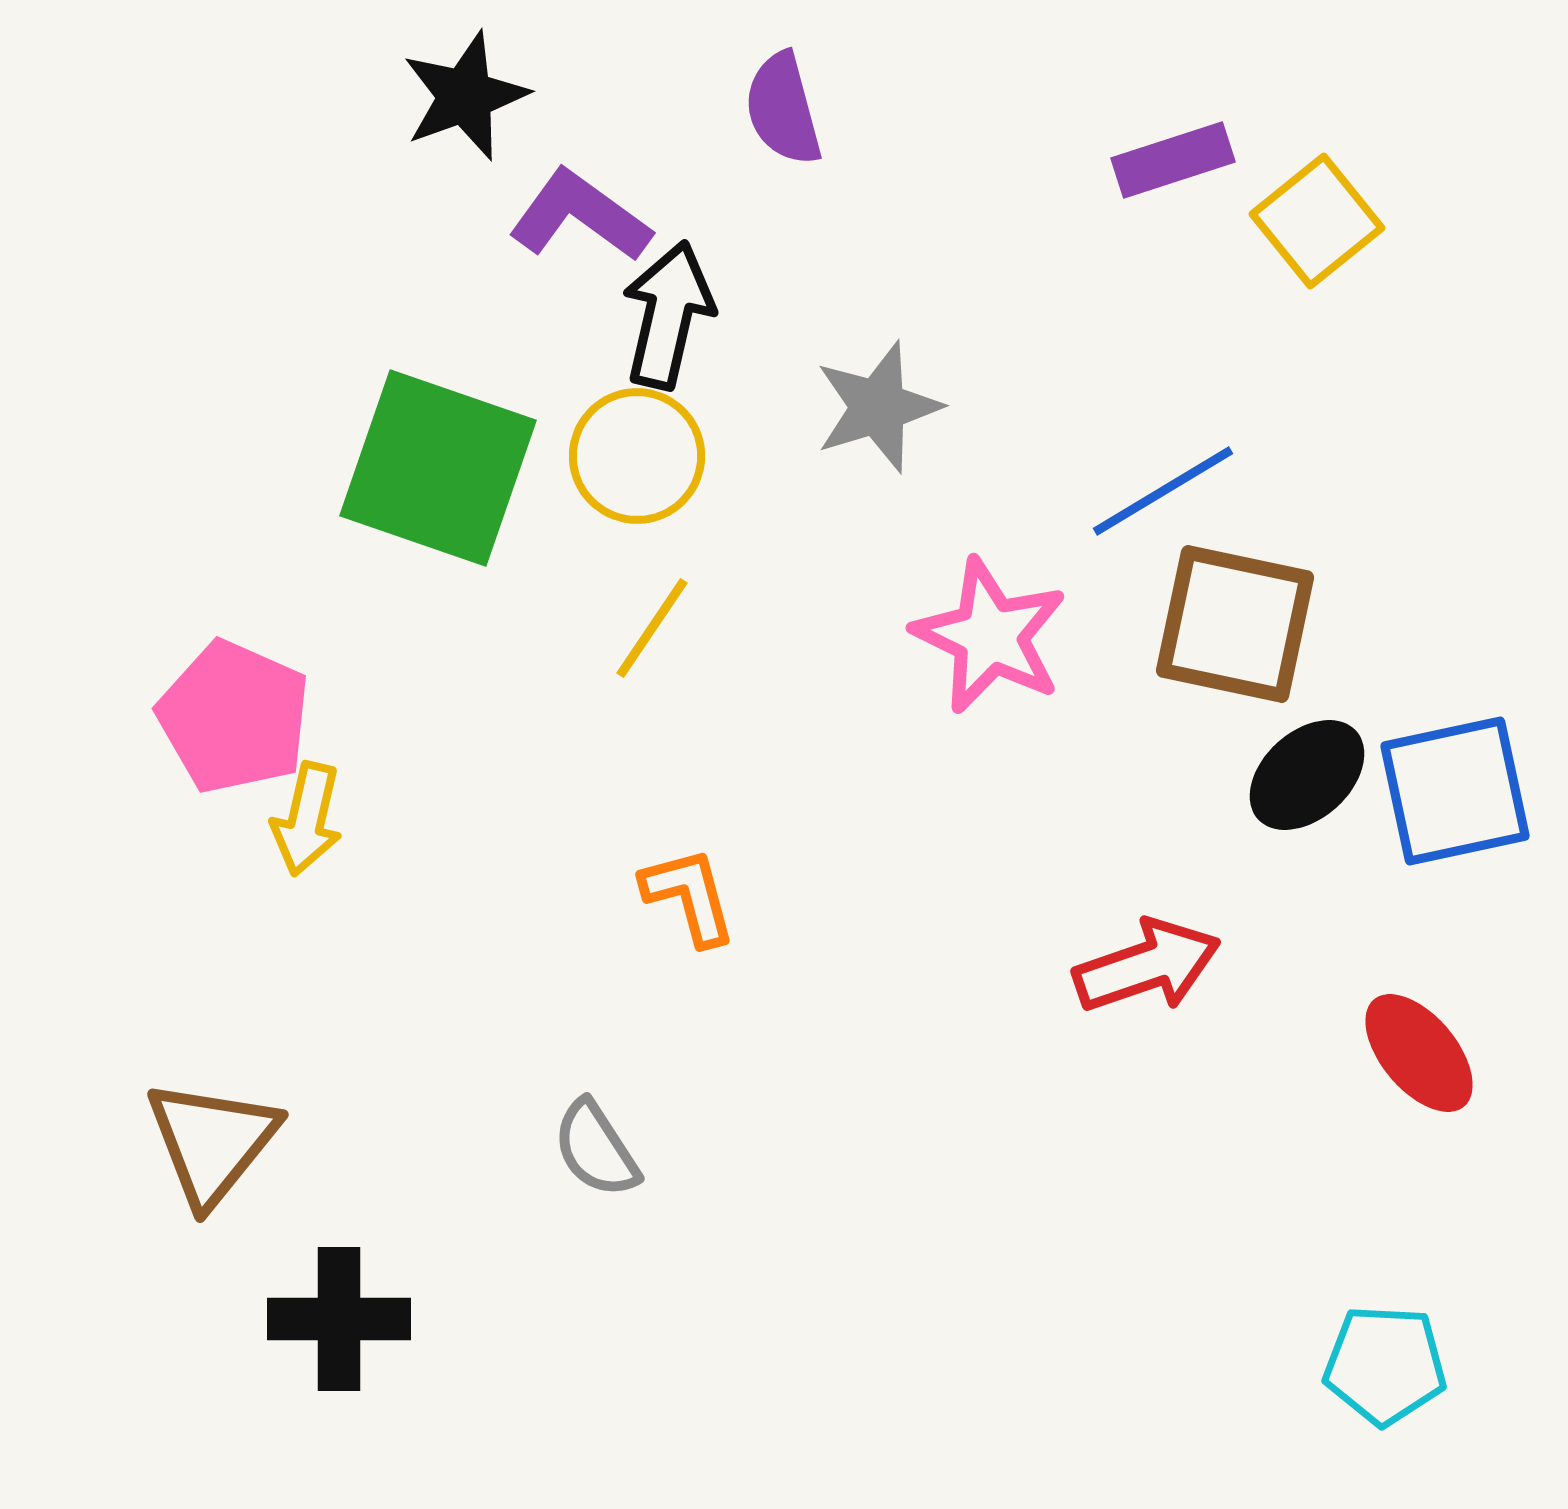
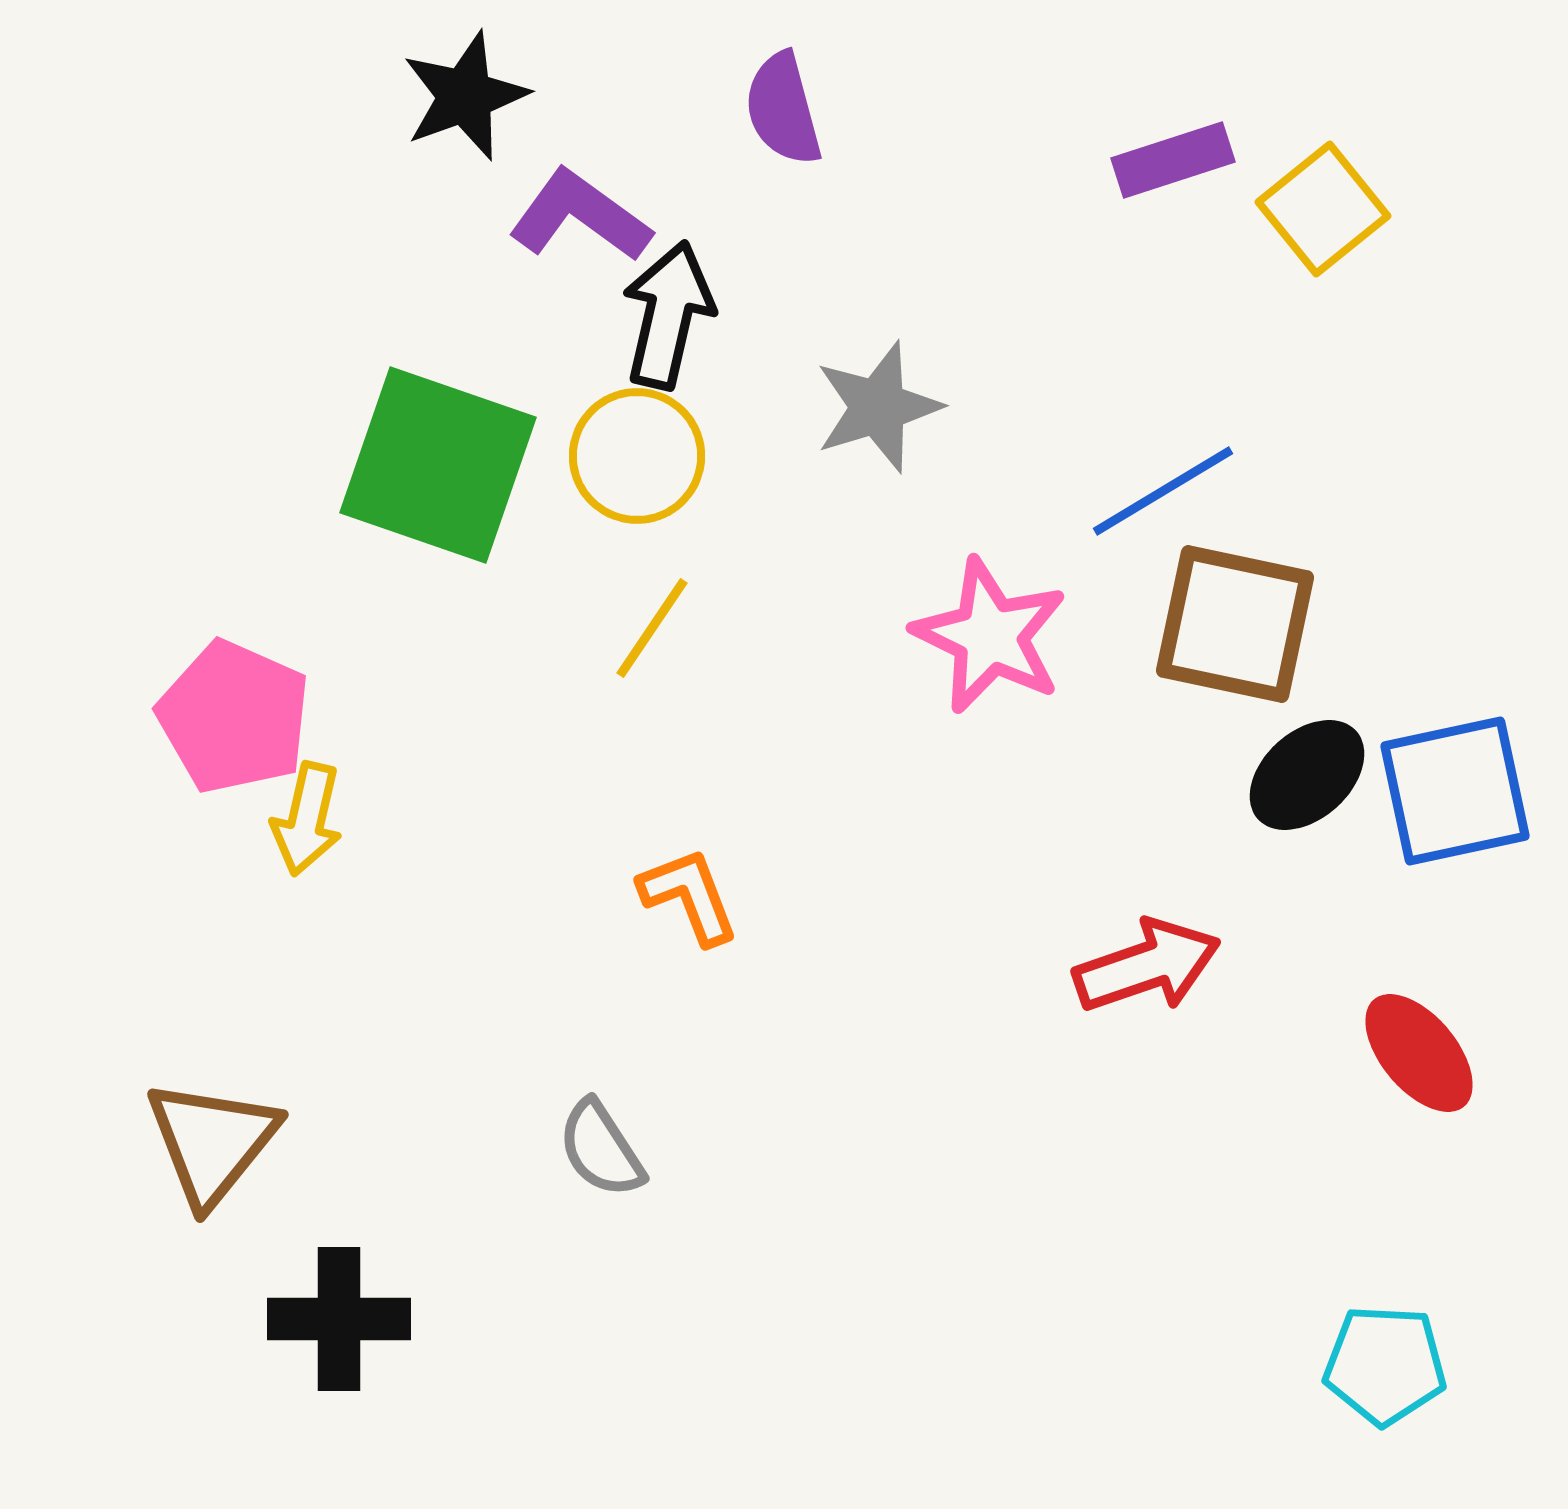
yellow square: moved 6 px right, 12 px up
green square: moved 3 px up
orange L-shape: rotated 6 degrees counterclockwise
gray semicircle: moved 5 px right
